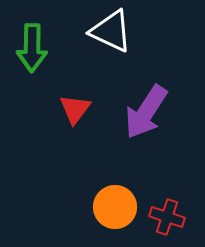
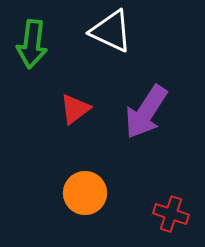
green arrow: moved 4 px up; rotated 6 degrees clockwise
red triangle: rotated 16 degrees clockwise
orange circle: moved 30 px left, 14 px up
red cross: moved 4 px right, 3 px up
